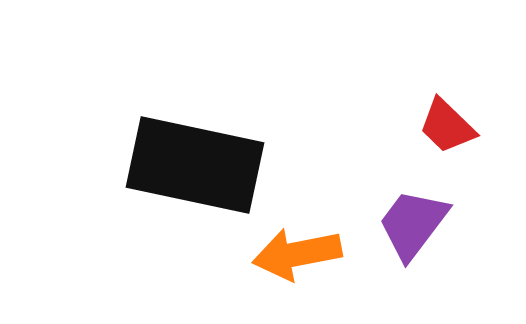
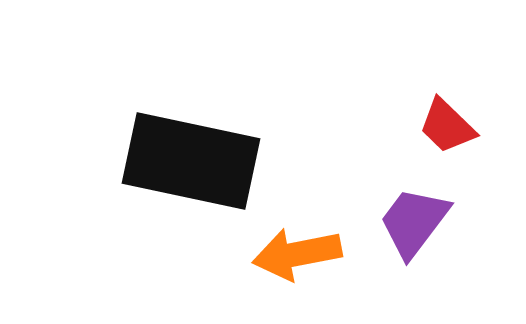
black rectangle: moved 4 px left, 4 px up
purple trapezoid: moved 1 px right, 2 px up
